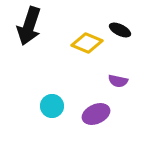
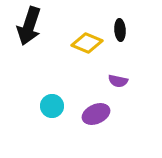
black ellipse: rotated 60 degrees clockwise
